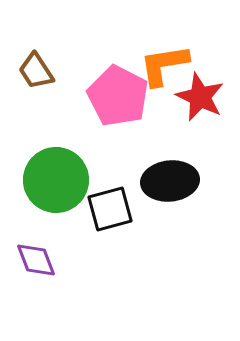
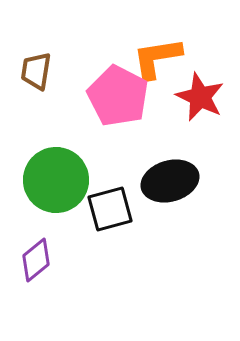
orange L-shape: moved 7 px left, 7 px up
brown trapezoid: rotated 42 degrees clockwise
black ellipse: rotated 10 degrees counterclockwise
purple diamond: rotated 72 degrees clockwise
